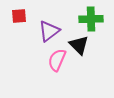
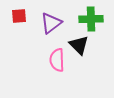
purple triangle: moved 2 px right, 8 px up
pink semicircle: rotated 25 degrees counterclockwise
